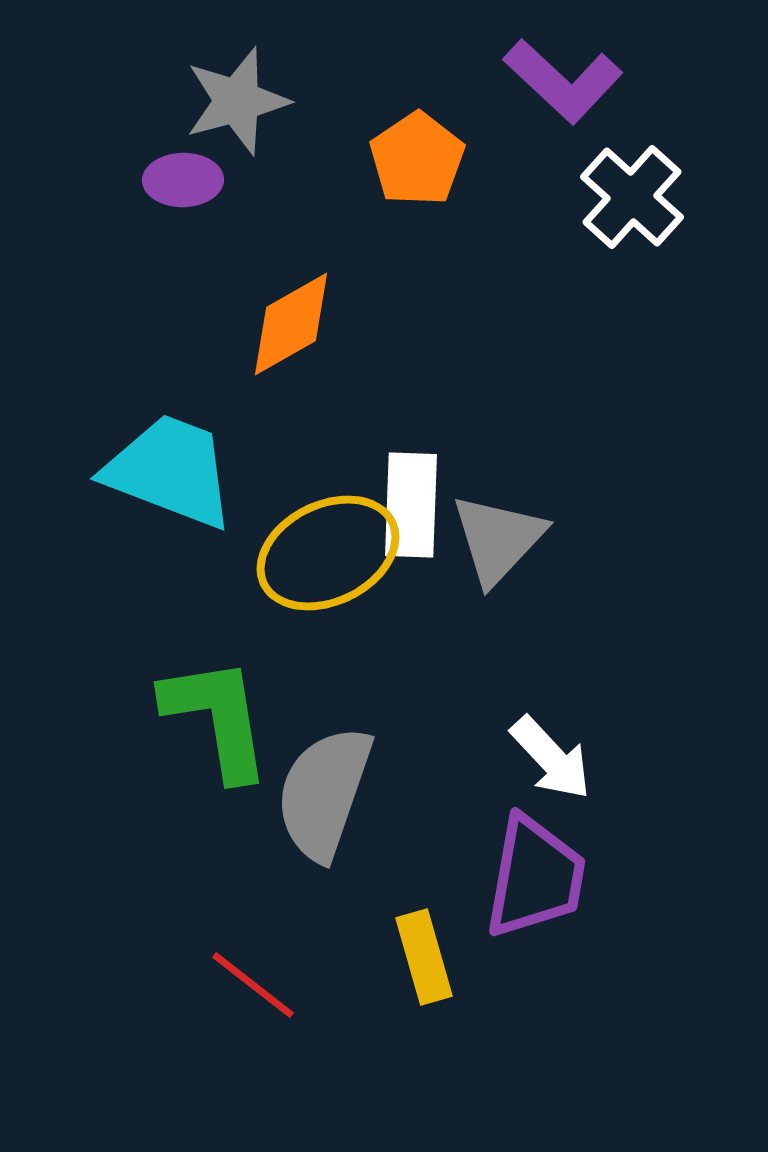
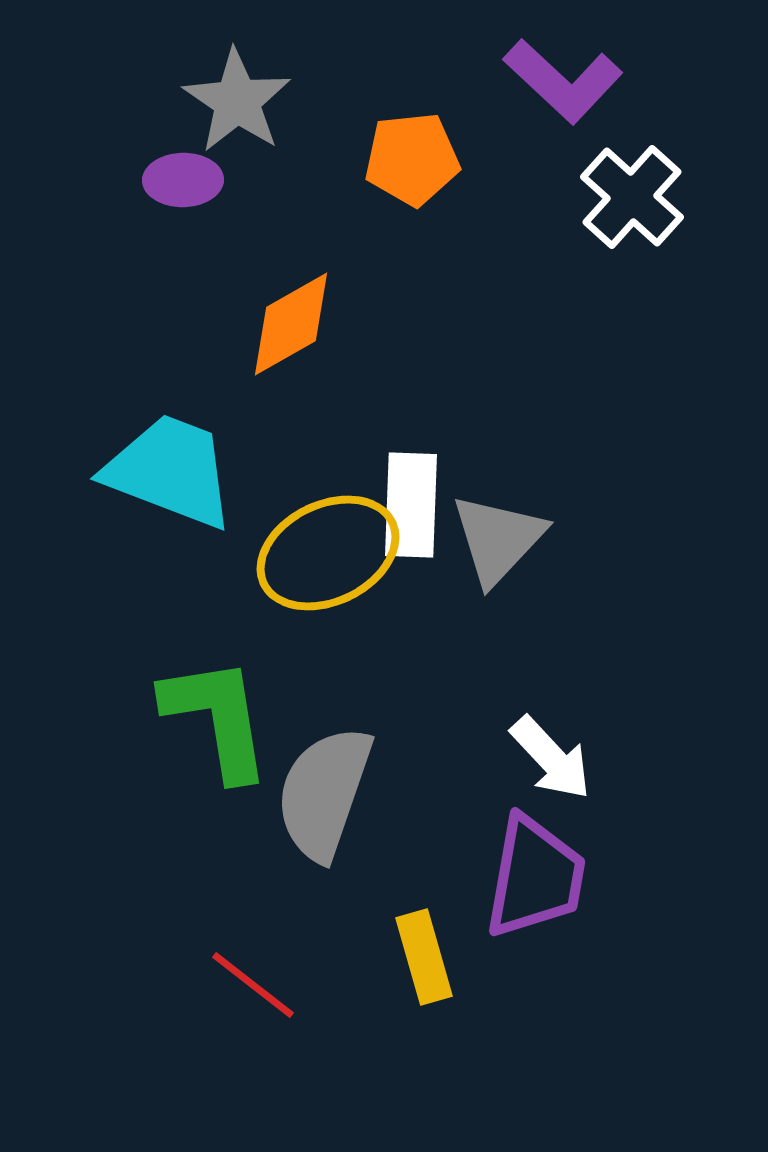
gray star: rotated 23 degrees counterclockwise
orange pentagon: moved 5 px left; rotated 28 degrees clockwise
